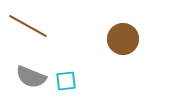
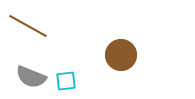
brown circle: moved 2 px left, 16 px down
